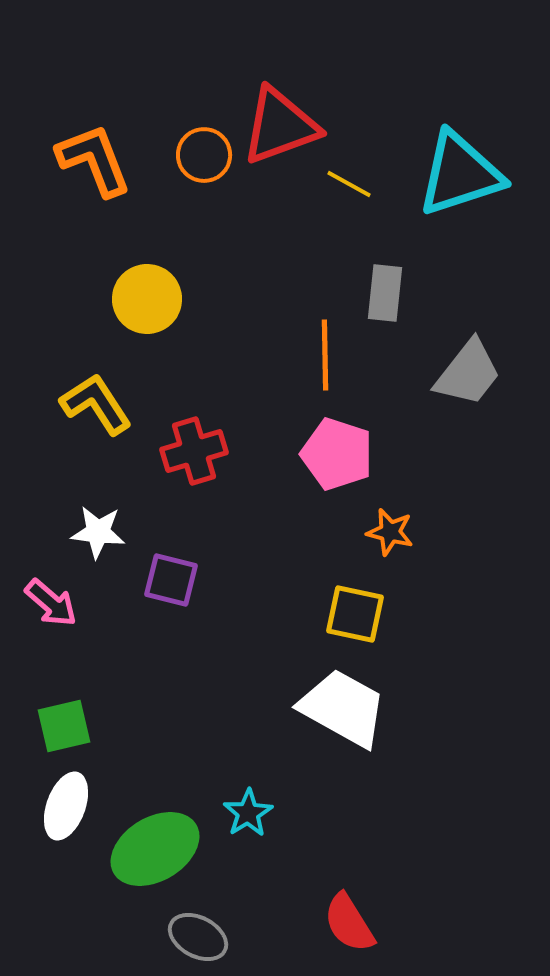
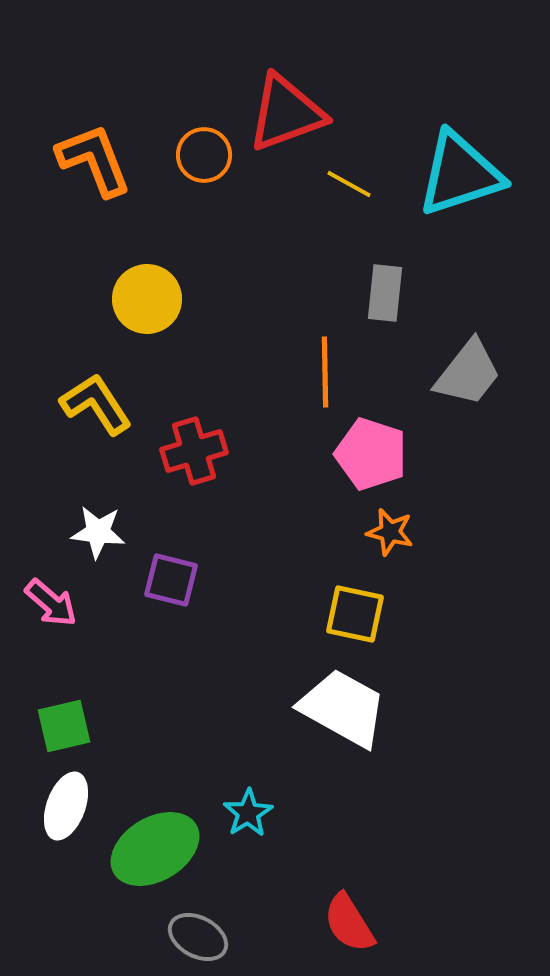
red triangle: moved 6 px right, 13 px up
orange line: moved 17 px down
pink pentagon: moved 34 px right
